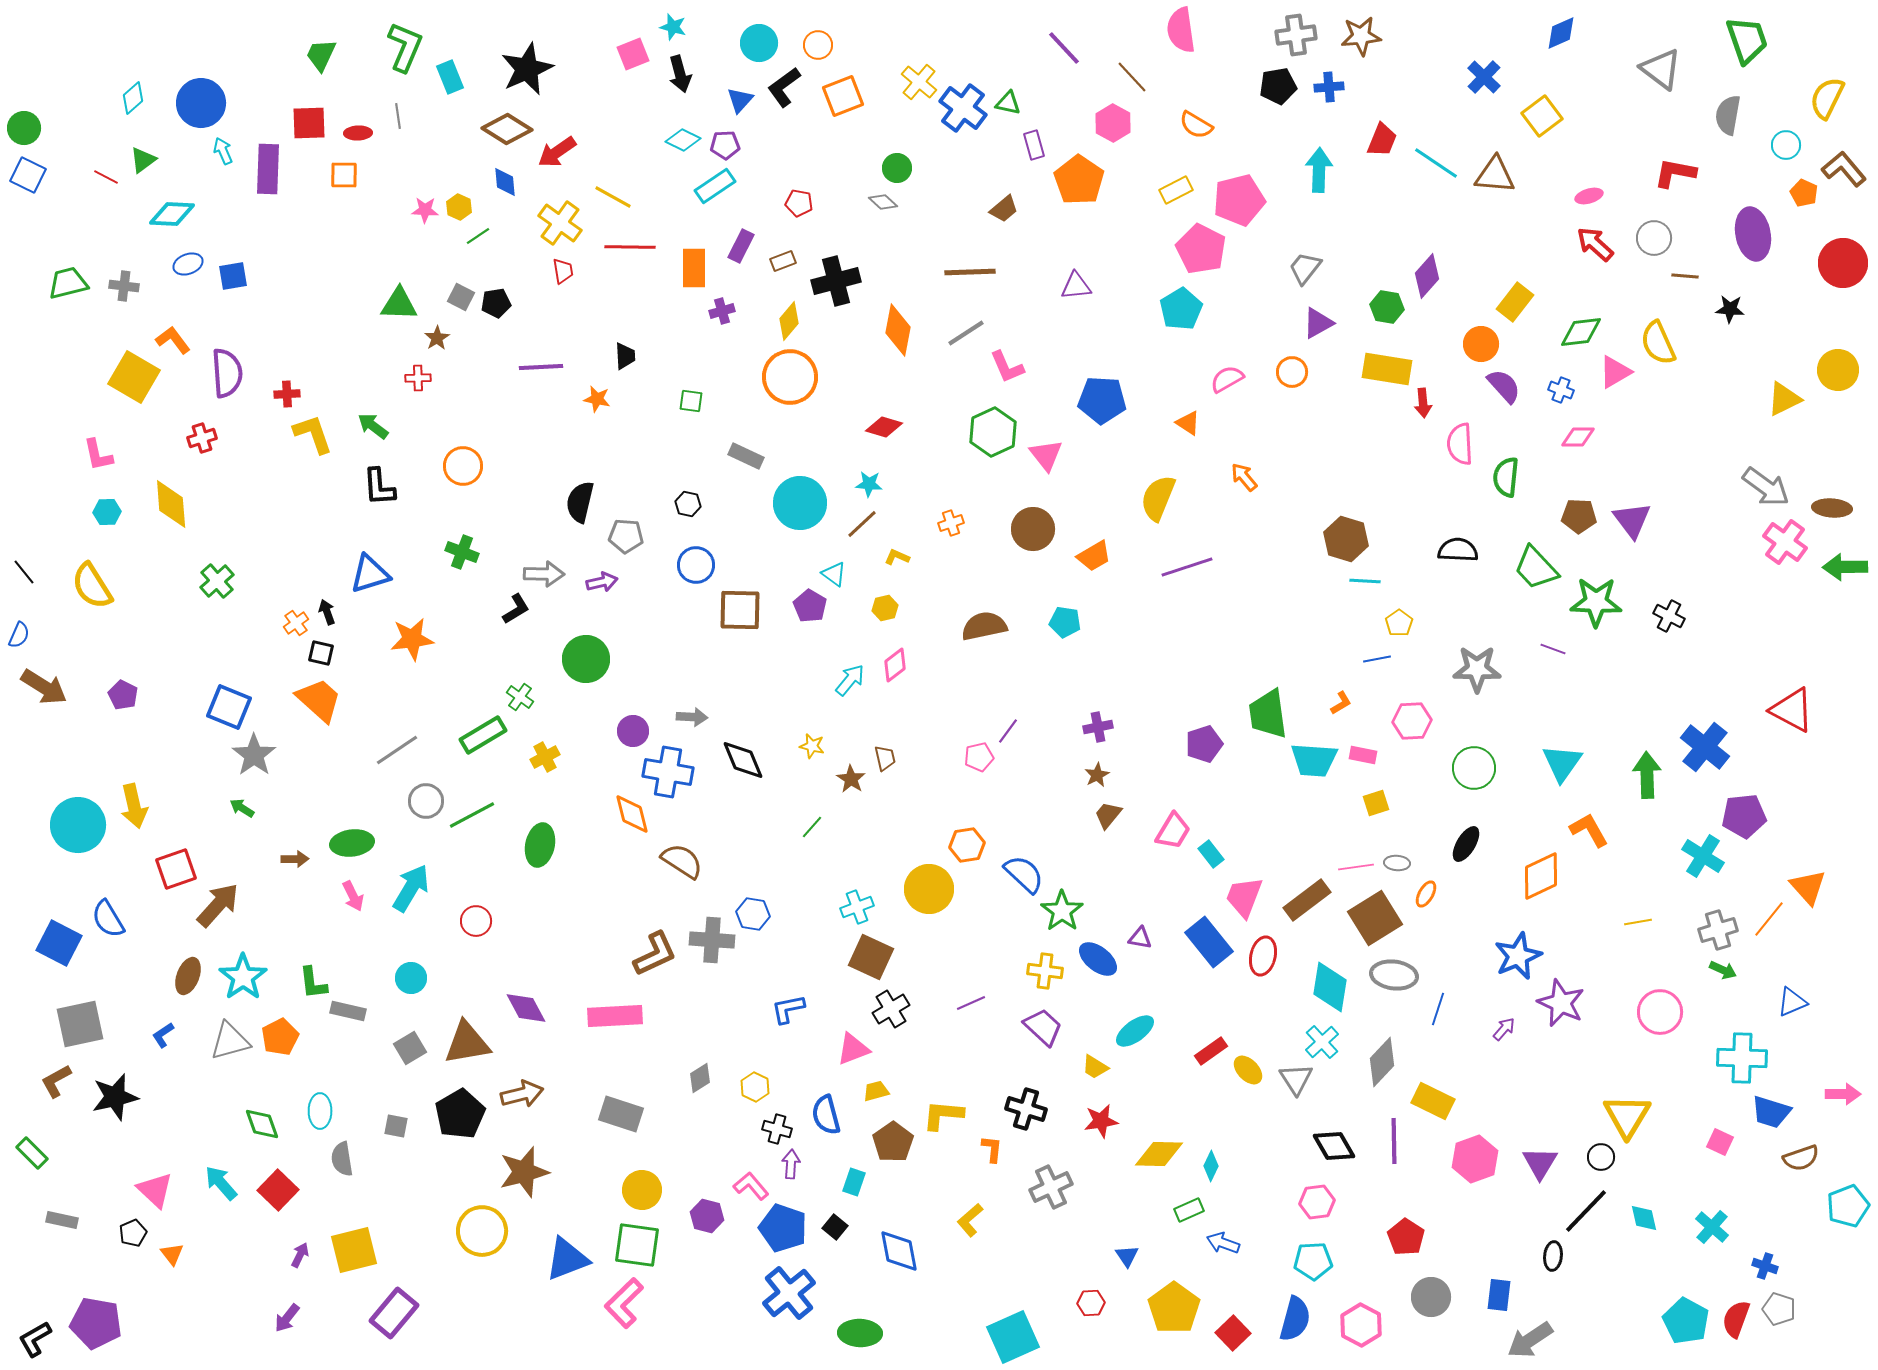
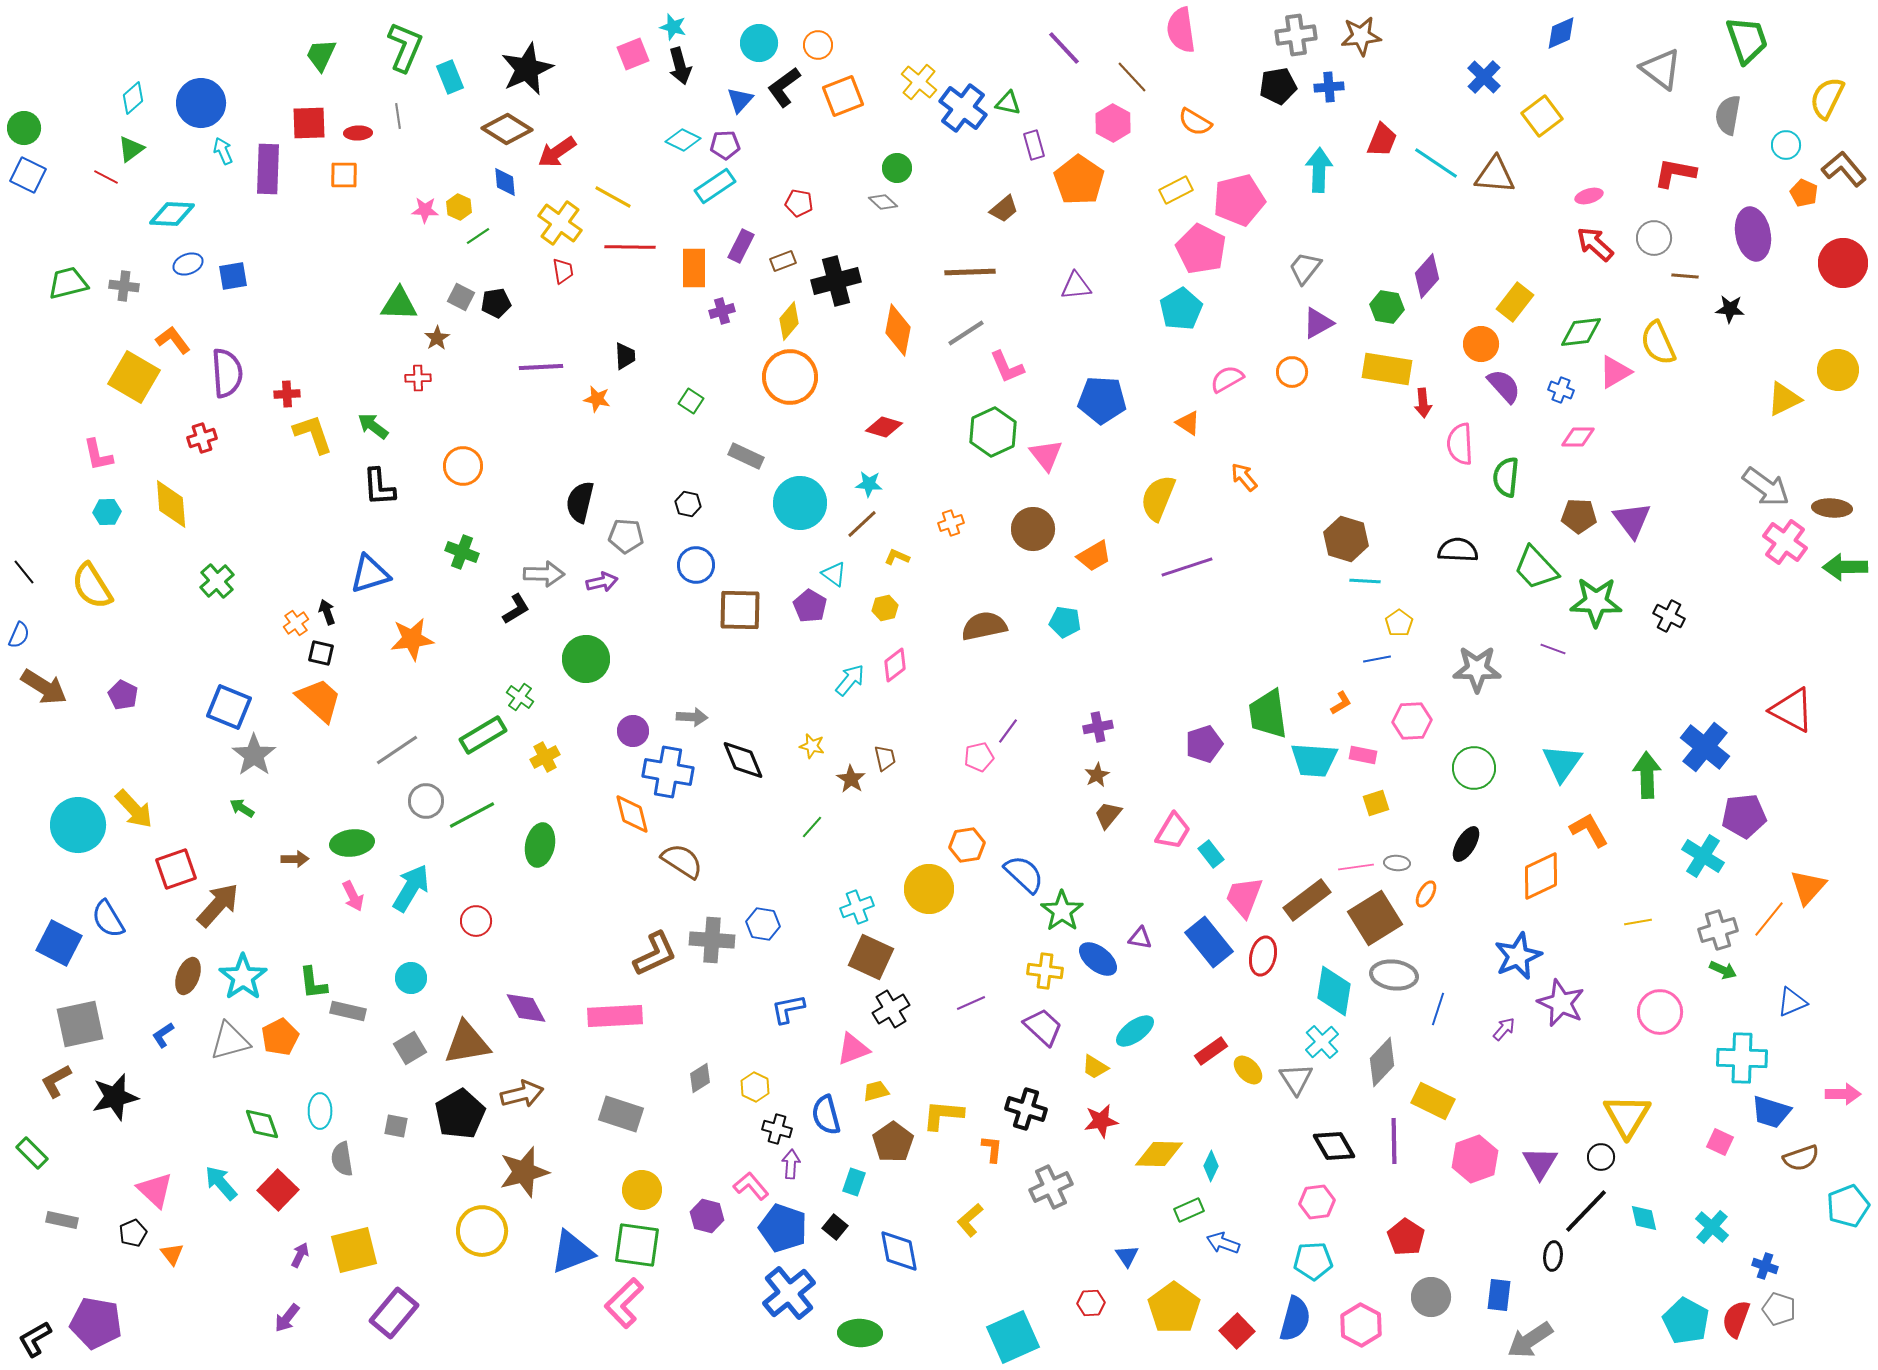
black arrow at (680, 74): moved 8 px up
orange semicircle at (1196, 125): moved 1 px left, 3 px up
green triangle at (143, 160): moved 12 px left, 11 px up
green square at (691, 401): rotated 25 degrees clockwise
yellow arrow at (134, 806): moved 3 px down; rotated 30 degrees counterclockwise
orange triangle at (1808, 887): rotated 24 degrees clockwise
blue hexagon at (753, 914): moved 10 px right, 10 px down
cyan diamond at (1330, 987): moved 4 px right, 4 px down
blue triangle at (567, 1259): moved 5 px right, 7 px up
red square at (1233, 1333): moved 4 px right, 2 px up
